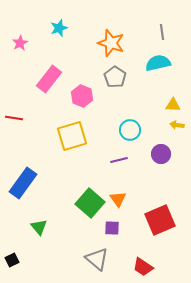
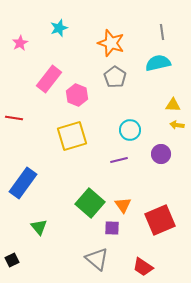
pink hexagon: moved 5 px left, 1 px up
orange triangle: moved 5 px right, 6 px down
